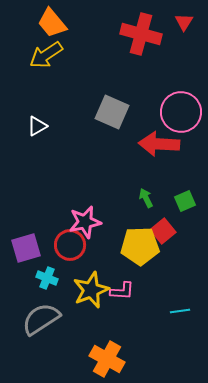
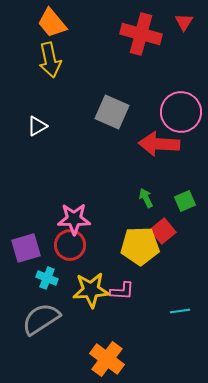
yellow arrow: moved 4 px right, 5 px down; rotated 68 degrees counterclockwise
pink star: moved 11 px left, 3 px up; rotated 12 degrees clockwise
yellow star: rotated 18 degrees clockwise
orange cross: rotated 8 degrees clockwise
